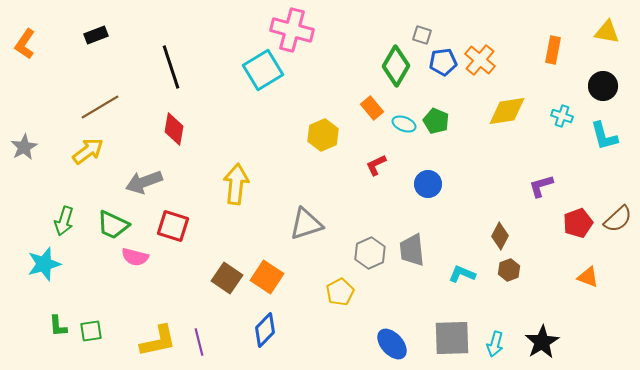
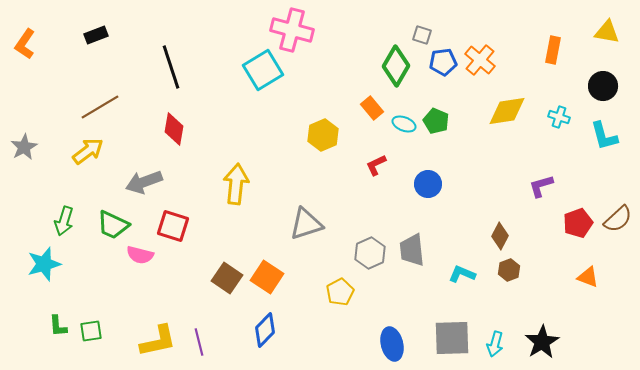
cyan cross at (562, 116): moved 3 px left, 1 px down
pink semicircle at (135, 257): moved 5 px right, 2 px up
blue ellipse at (392, 344): rotated 28 degrees clockwise
